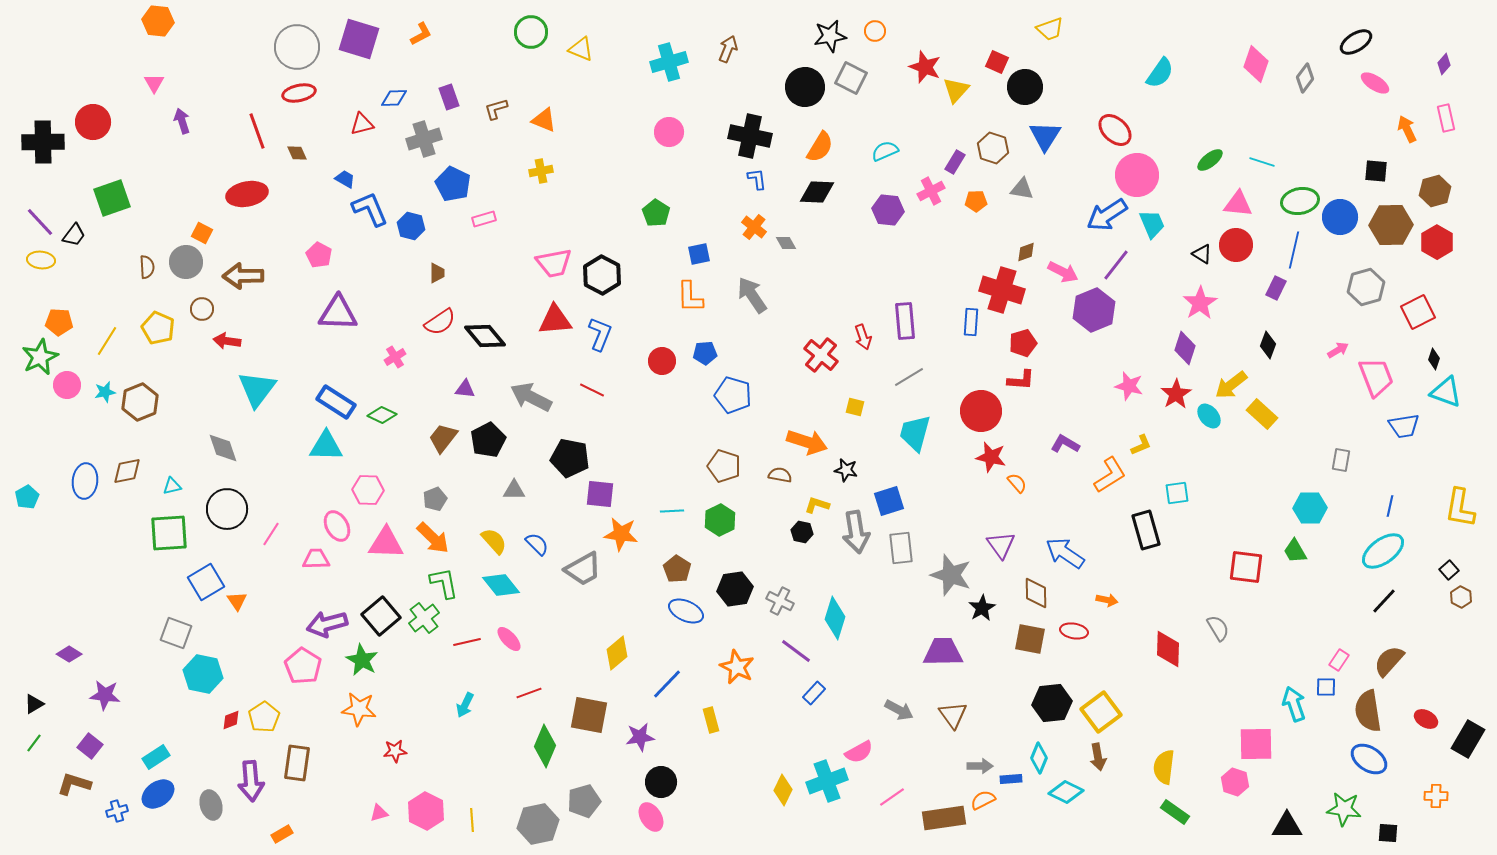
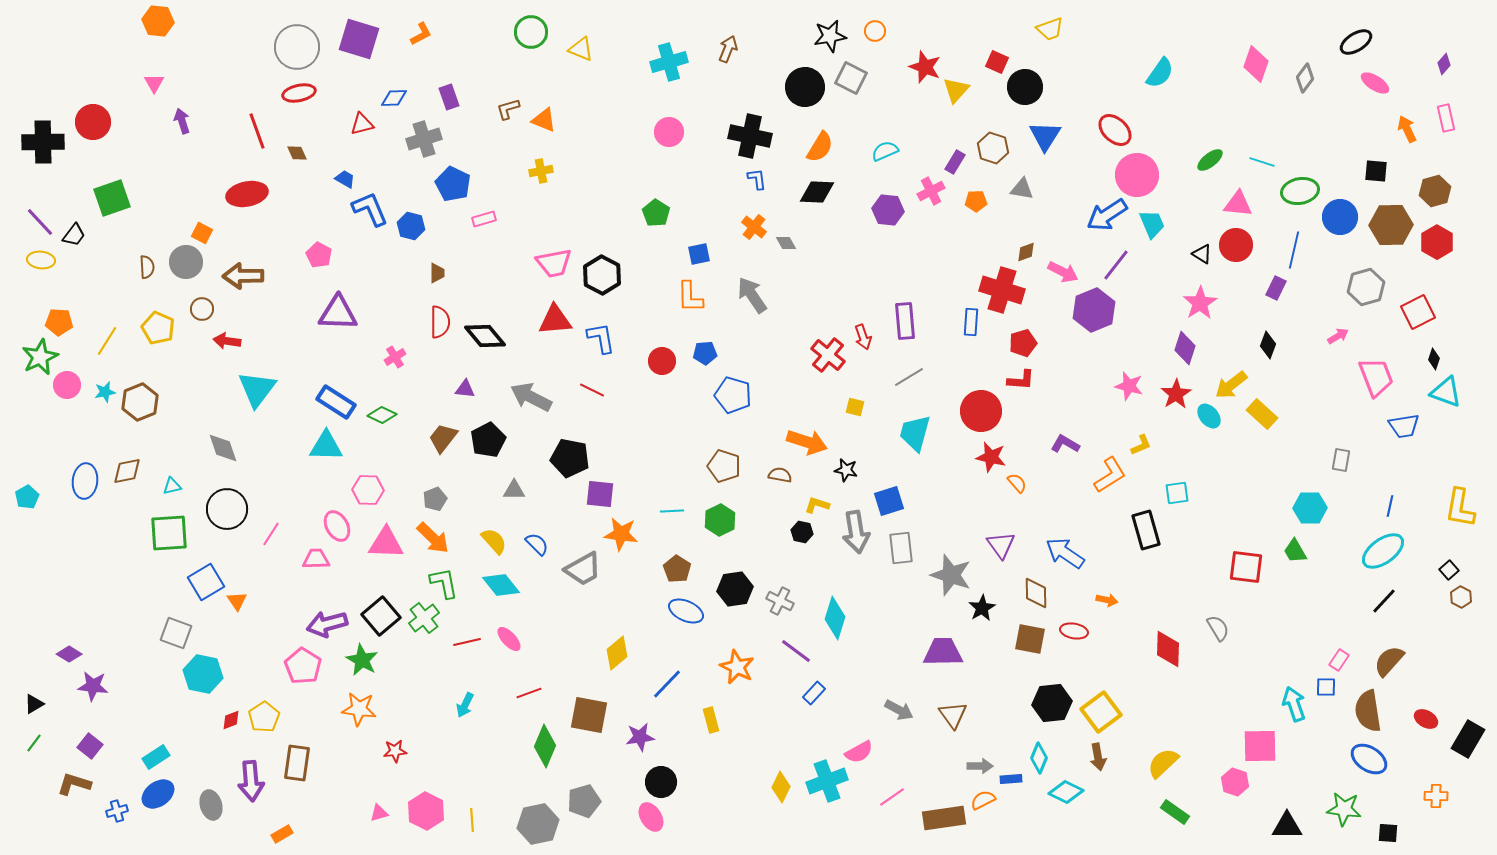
brown L-shape at (496, 109): moved 12 px right
green ellipse at (1300, 201): moved 10 px up
red semicircle at (440, 322): rotated 56 degrees counterclockwise
blue L-shape at (600, 334): moved 1 px right, 4 px down; rotated 32 degrees counterclockwise
pink arrow at (1338, 350): moved 14 px up
red cross at (821, 355): moved 7 px right
purple star at (105, 695): moved 12 px left, 9 px up
pink square at (1256, 744): moved 4 px right, 2 px down
yellow semicircle at (1164, 767): moved 1 px left, 4 px up; rotated 40 degrees clockwise
yellow diamond at (783, 790): moved 2 px left, 3 px up
